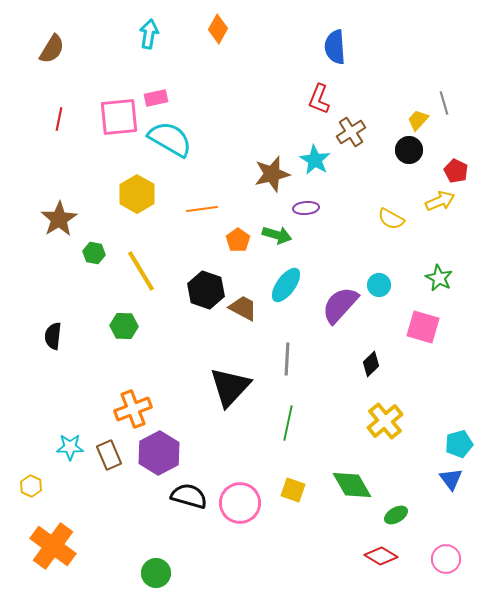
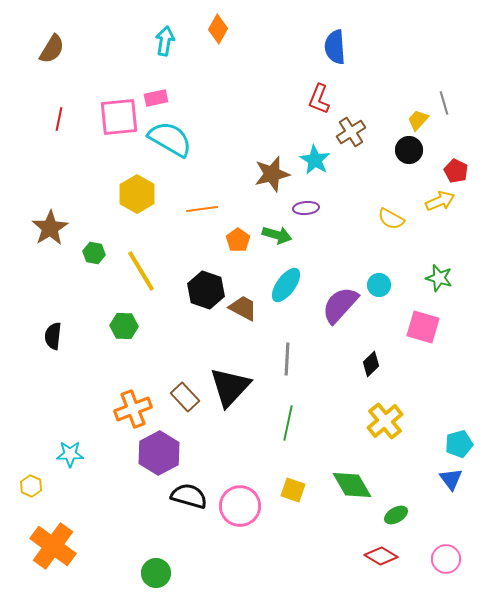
cyan arrow at (149, 34): moved 16 px right, 7 px down
brown star at (59, 219): moved 9 px left, 9 px down
green star at (439, 278): rotated 12 degrees counterclockwise
cyan star at (70, 447): moved 7 px down
brown rectangle at (109, 455): moved 76 px right, 58 px up; rotated 20 degrees counterclockwise
pink circle at (240, 503): moved 3 px down
